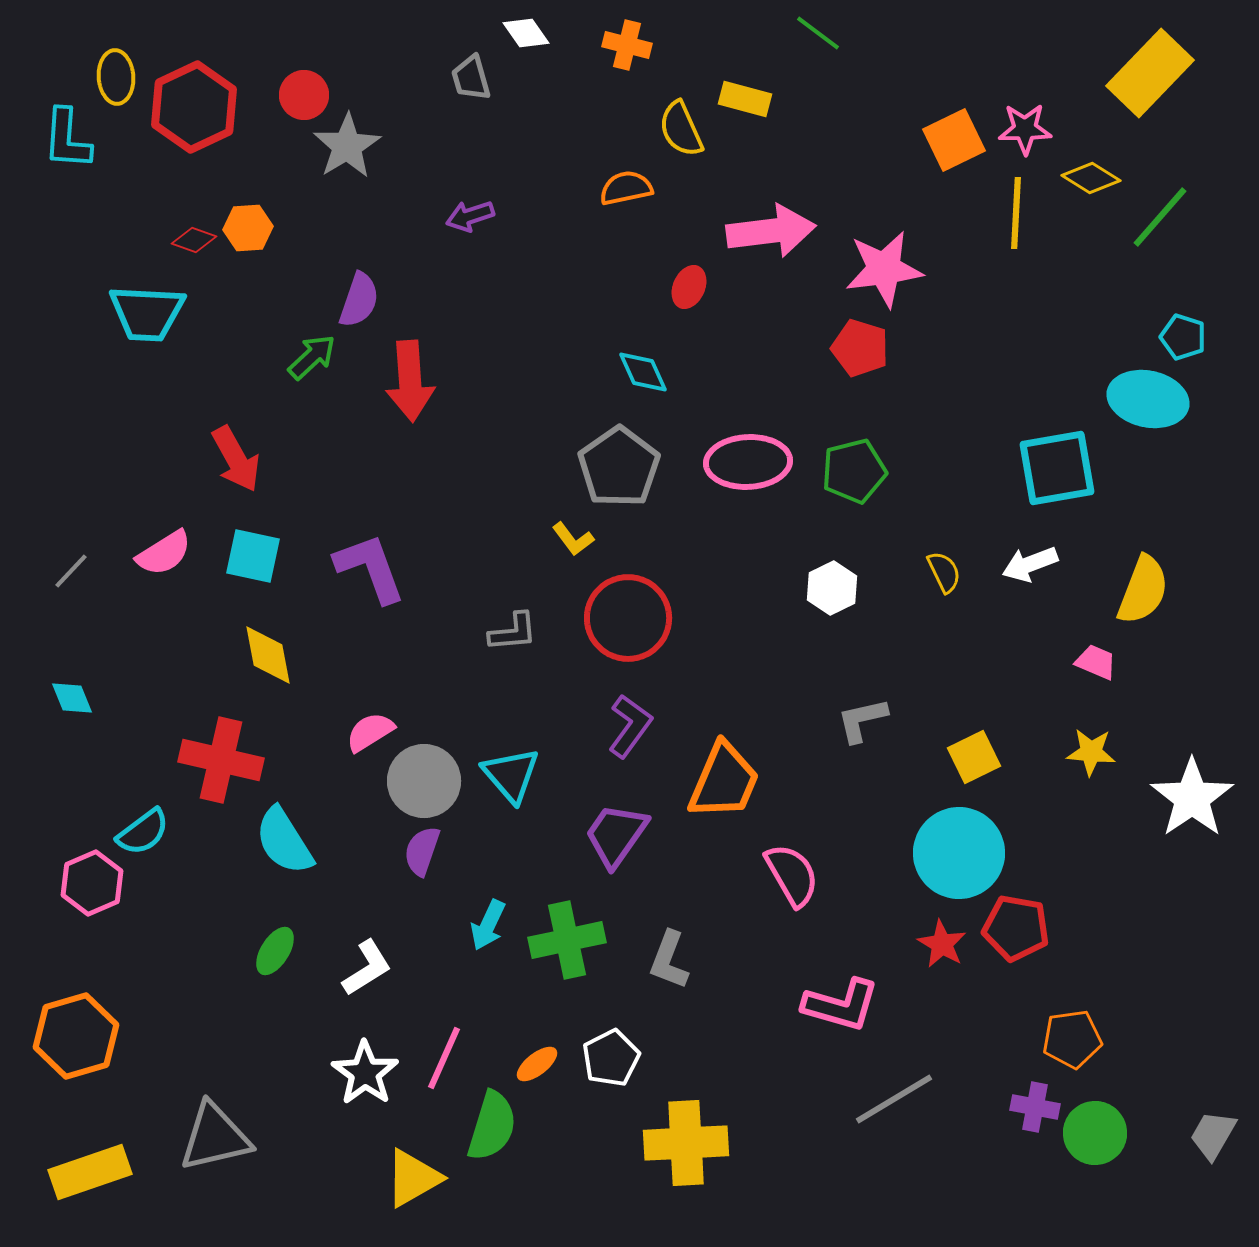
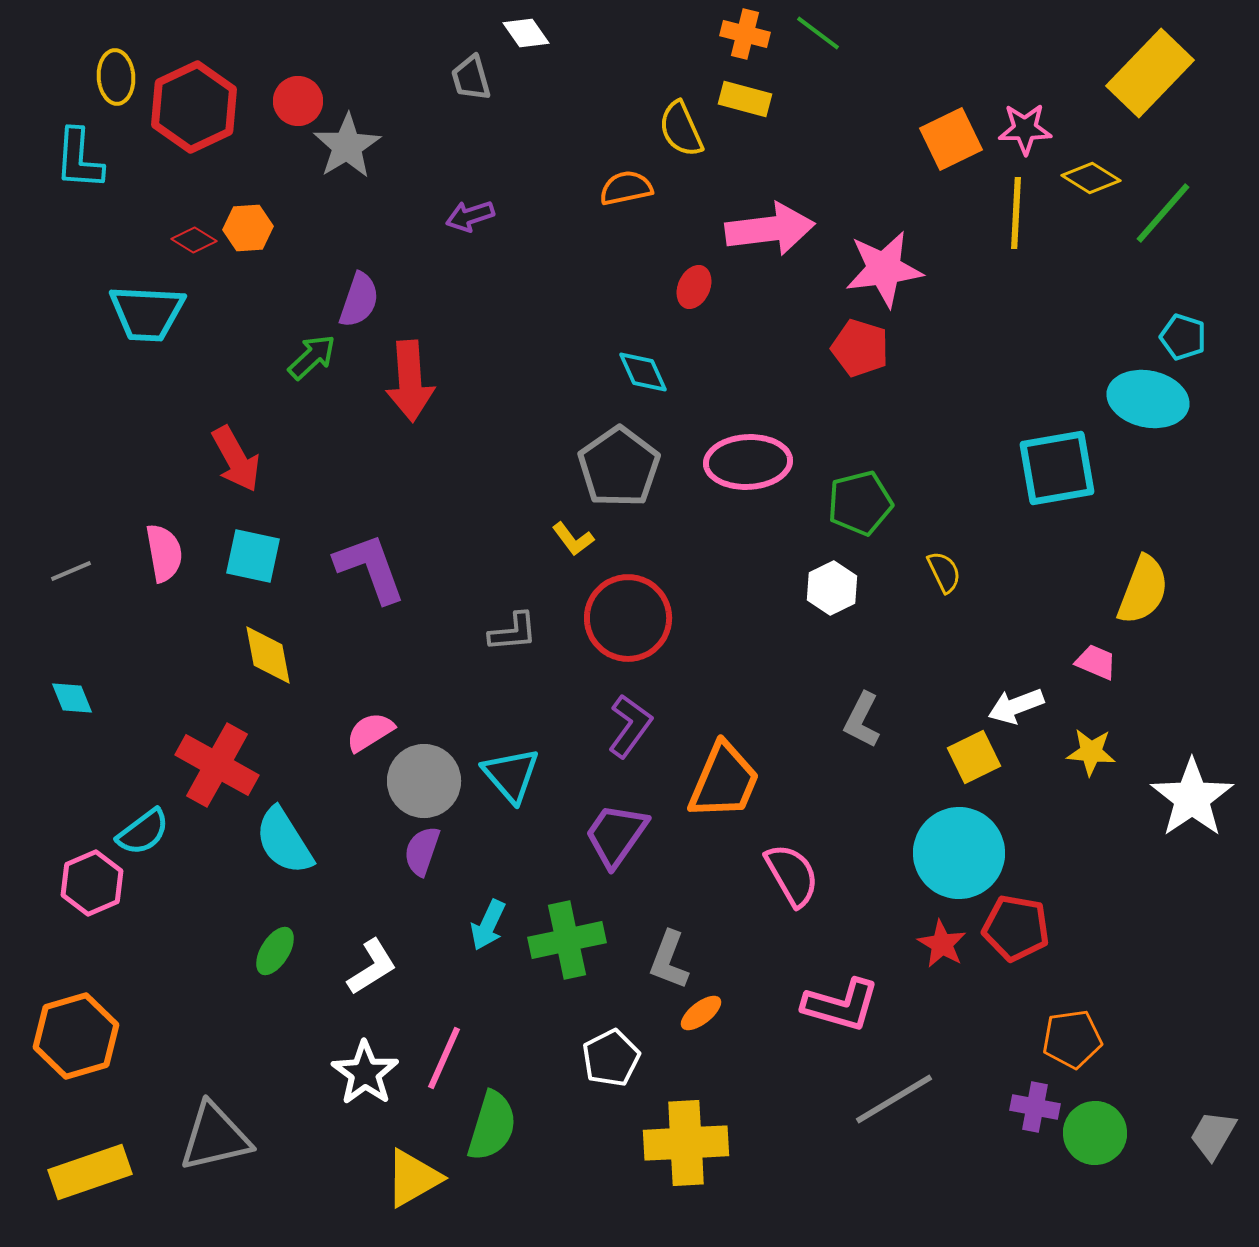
orange cross at (627, 45): moved 118 px right, 11 px up
red circle at (304, 95): moved 6 px left, 6 px down
cyan L-shape at (67, 139): moved 12 px right, 20 px down
orange square at (954, 140): moved 3 px left, 1 px up
green line at (1160, 217): moved 3 px right, 4 px up
pink arrow at (771, 231): moved 1 px left, 2 px up
red diamond at (194, 240): rotated 12 degrees clockwise
red ellipse at (689, 287): moved 5 px right
green pentagon at (854, 471): moved 6 px right, 32 px down
pink semicircle at (164, 553): rotated 68 degrees counterclockwise
white arrow at (1030, 564): moved 14 px left, 142 px down
gray line at (71, 571): rotated 24 degrees clockwise
gray L-shape at (862, 720): rotated 50 degrees counterclockwise
red cross at (221, 760): moved 4 px left, 5 px down; rotated 16 degrees clockwise
white L-shape at (367, 968): moved 5 px right, 1 px up
orange ellipse at (537, 1064): moved 164 px right, 51 px up
